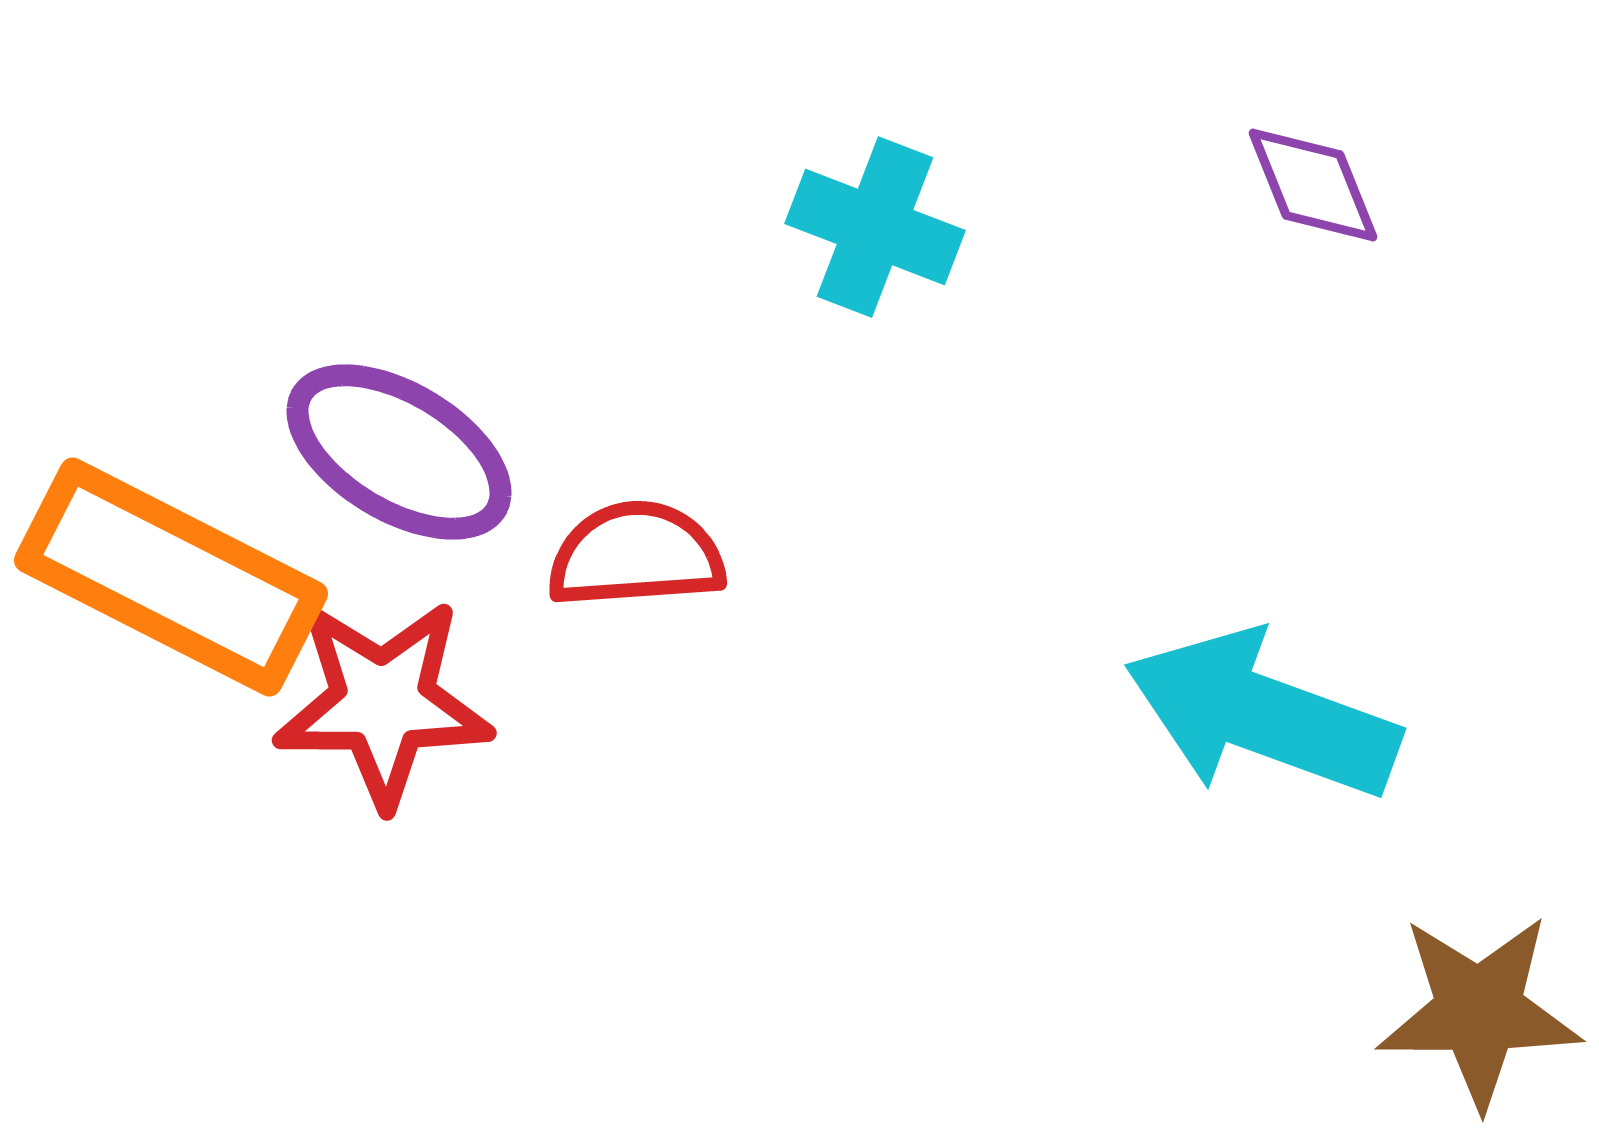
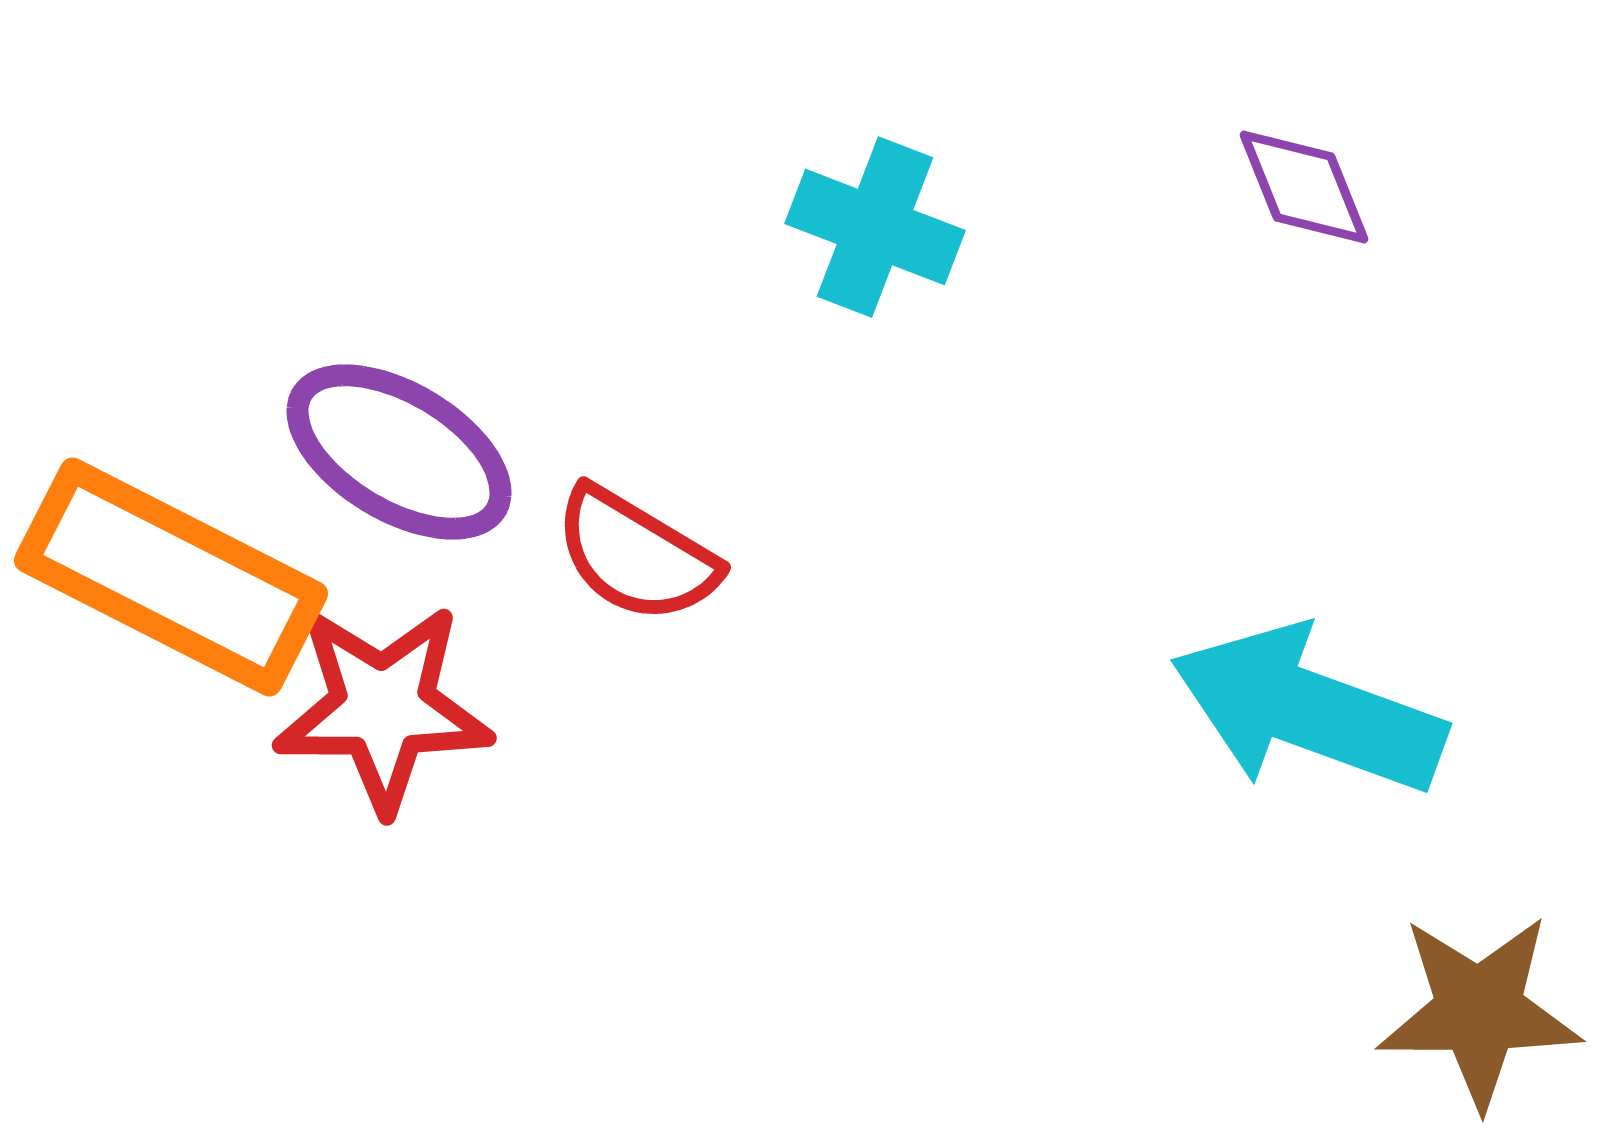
purple diamond: moved 9 px left, 2 px down
red semicircle: rotated 145 degrees counterclockwise
red star: moved 5 px down
cyan arrow: moved 46 px right, 5 px up
